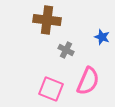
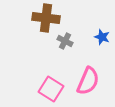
brown cross: moved 1 px left, 2 px up
gray cross: moved 1 px left, 9 px up
pink square: rotated 10 degrees clockwise
